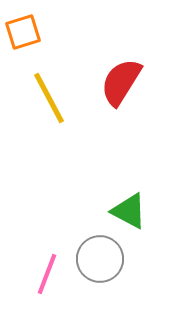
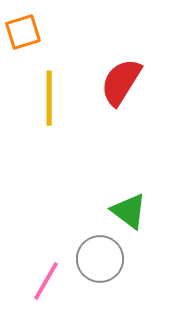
yellow line: rotated 28 degrees clockwise
green triangle: rotated 9 degrees clockwise
pink line: moved 1 px left, 7 px down; rotated 9 degrees clockwise
